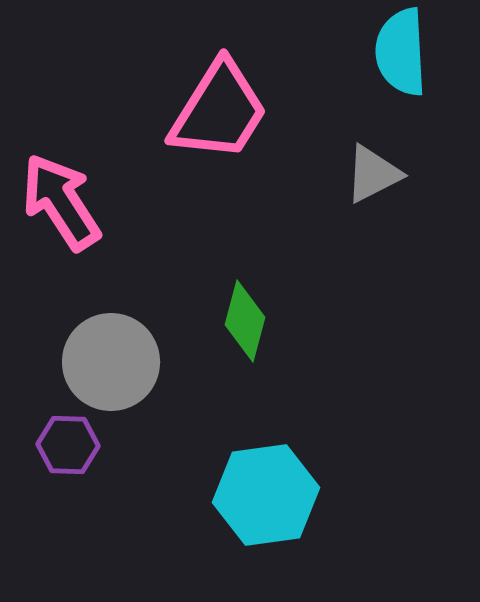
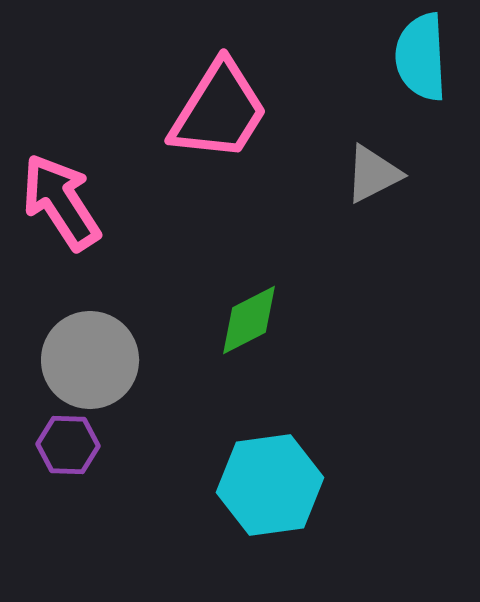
cyan semicircle: moved 20 px right, 5 px down
green diamond: moved 4 px right, 1 px up; rotated 48 degrees clockwise
gray circle: moved 21 px left, 2 px up
cyan hexagon: moved 4 px right, 10 px up
